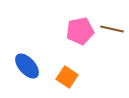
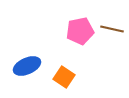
blue ellipse: rotated 72 degrees counterclockwise
orange square: moved 3 px left
